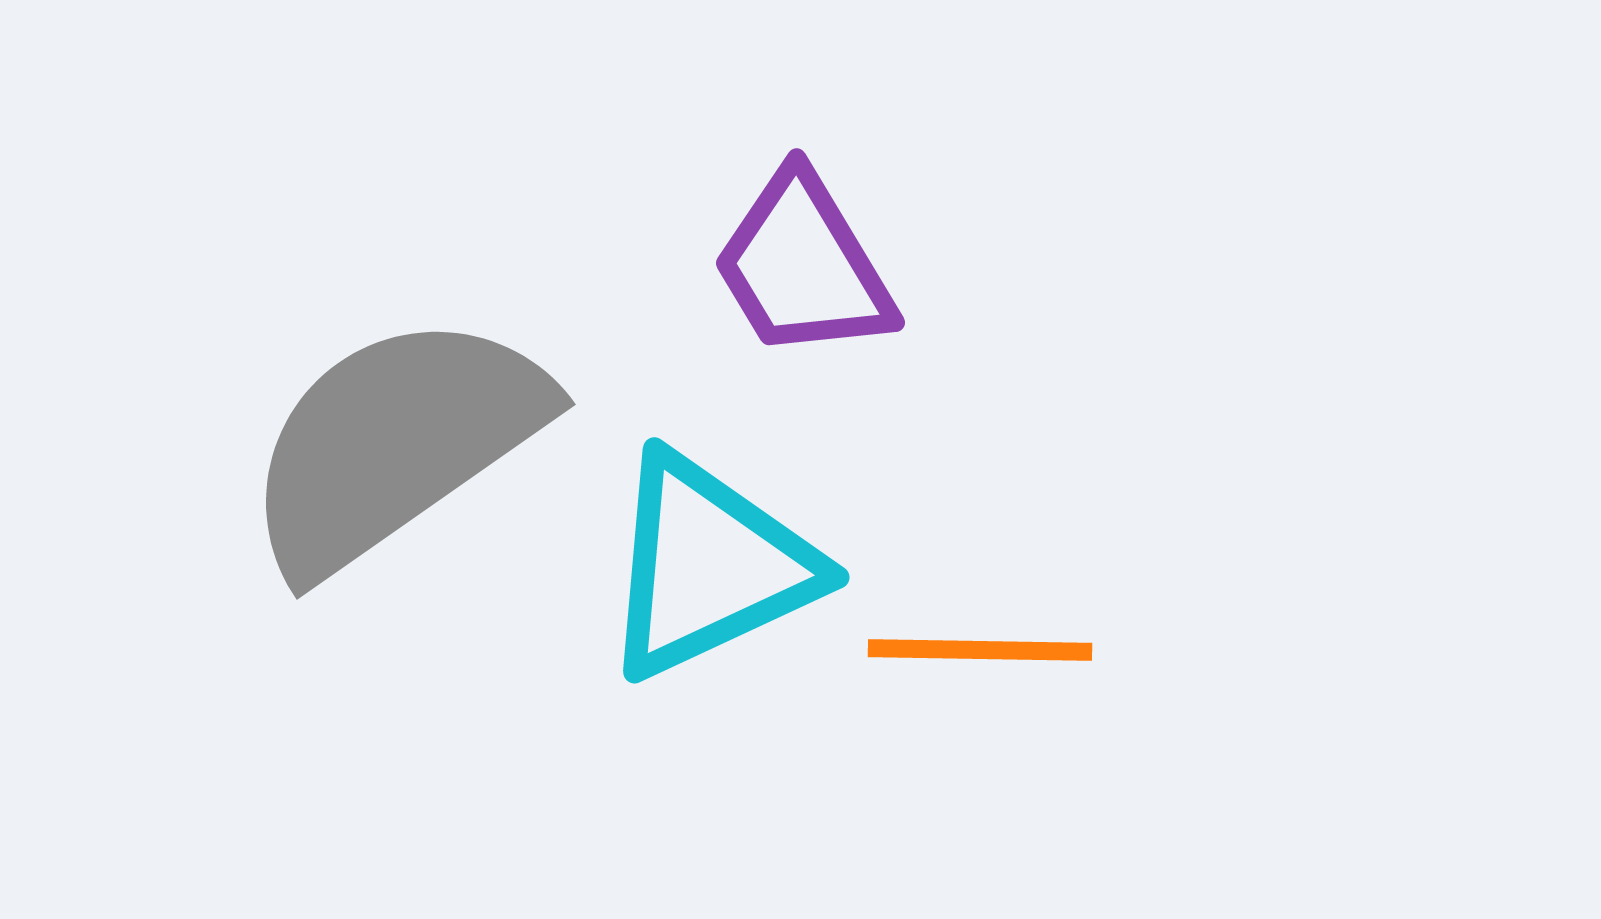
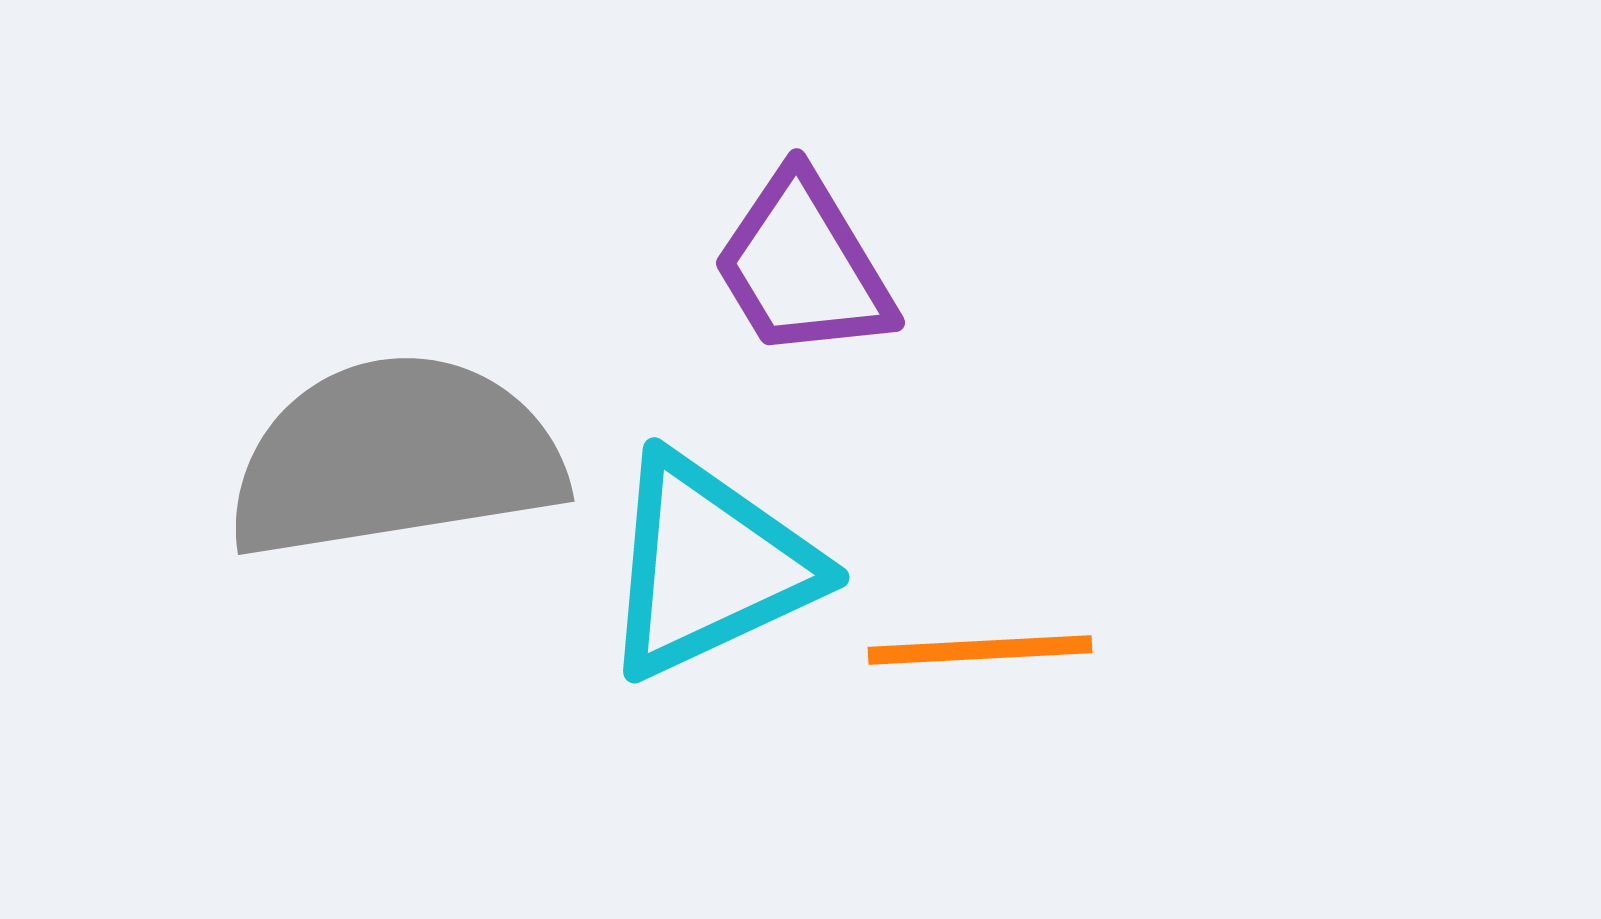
gray semicircle: moved 14 px down; rotated 26 degrees clockwise
orange line: rotated 4 degrees counterclockwise
